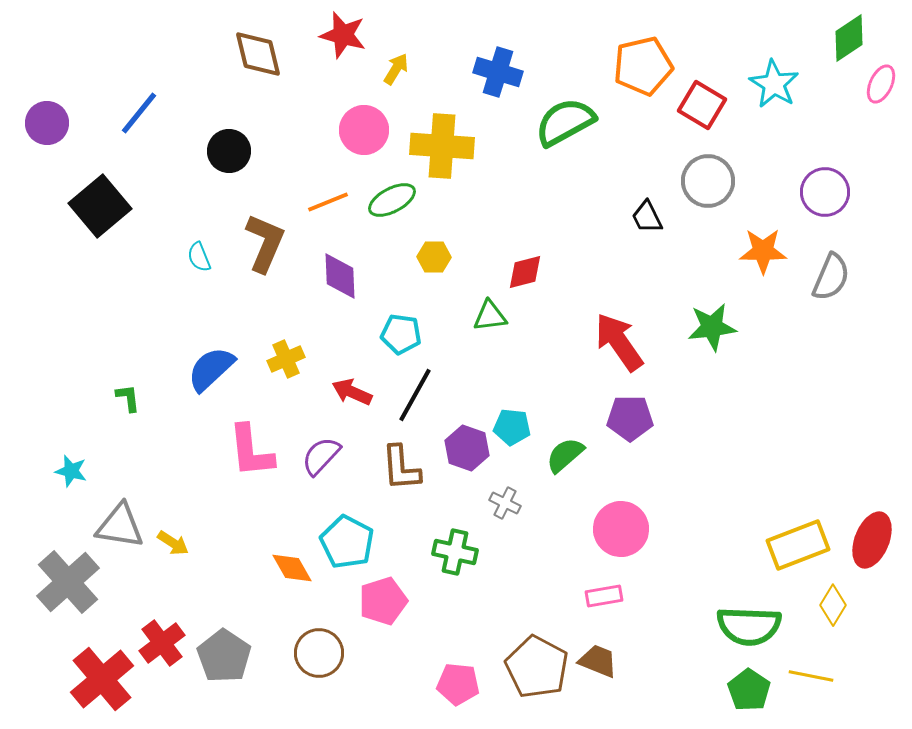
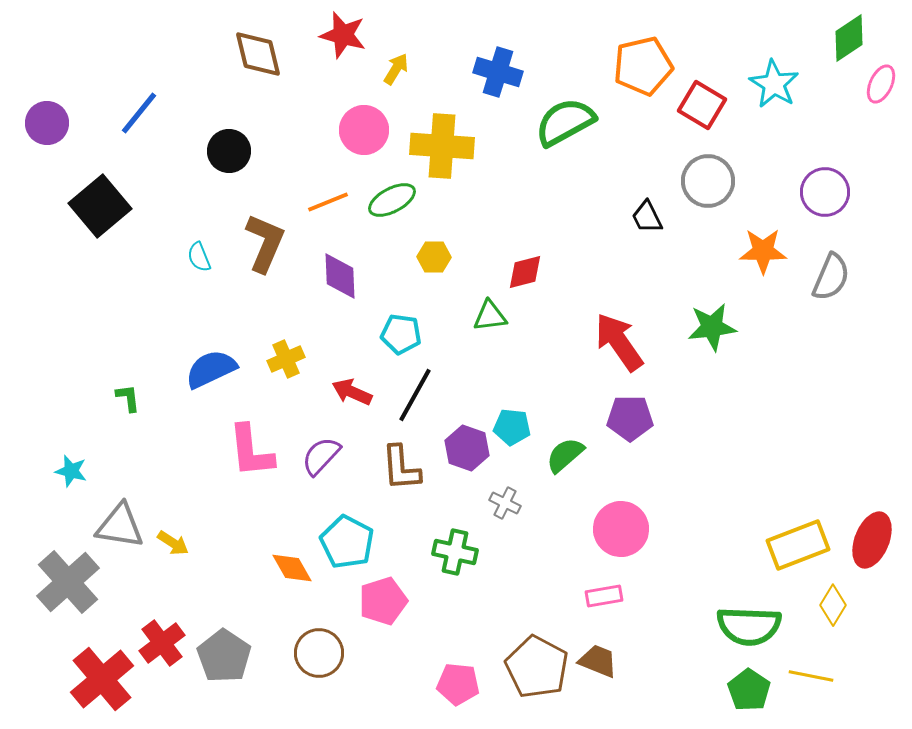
blue semicircle at (211, 369): rotated 18 degrees clockwise
